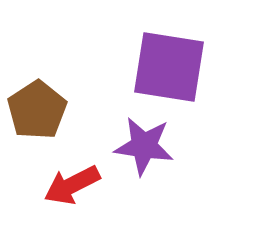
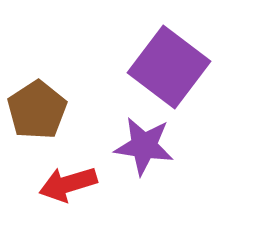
purple square: rotated 28 degrees clockwise
red arrow: moved 4 px left, 1 px up; rotated 10 degrees clockwise
